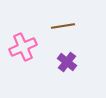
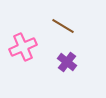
brown line: rotated 40 degrees clockwise
